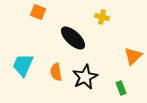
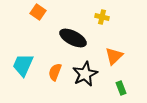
orange square: rotated 14 degrees clockwise
black ellipse: rotated 16 degrees counterclockwise
orange triangle: moved 19 px left
orange semicircle: moved 1 px left; rotated 30 degrees clockwise
black star: moved 3 px up
